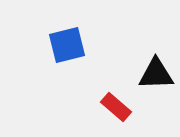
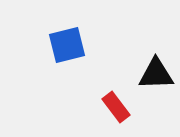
red rectangle: rotated 12 degrees clockwise
